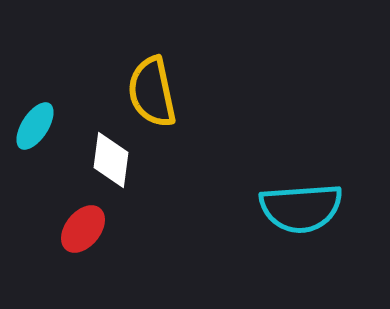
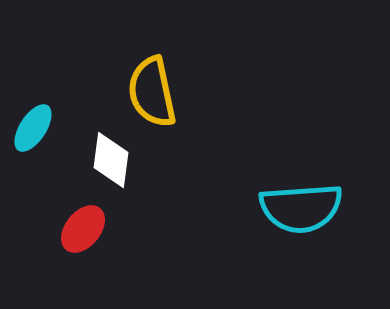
cyan ellipse: moved 2 px left, 2 px down
